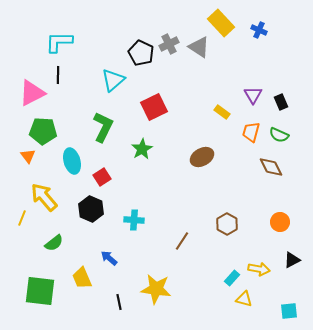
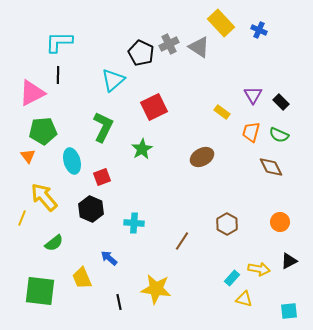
black rectangle at (281, 102): rotated 21 degrees counterclockwise
green pentagon at (43, 131): rotated 8 degrees counterclockwise
red square at (102, 177): rotated 12 degrees clockwise
cyan cross at (134, 220): moved 3 px down
black triangle at (292, 260): moved 3 px left, 1 px down
